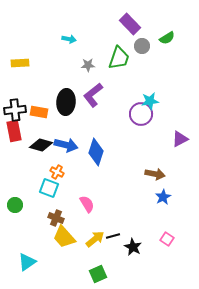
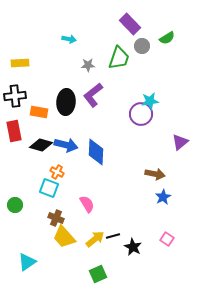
black cross: moved 14 px up
purple triangle: moved 3 px down; rotated 12 degrees counterclockwise
blue diamond: rotated 16 degrees counterclockwise
